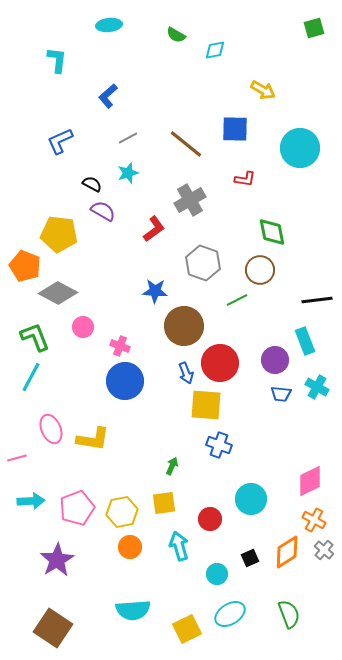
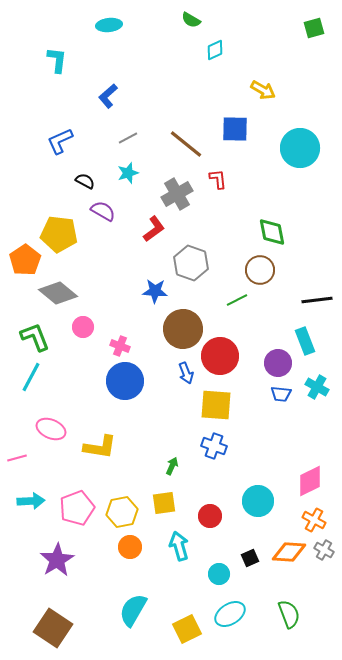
green semicircle at (176, 35): moved 15 px right, 15 px up
cyan diamond at (215, 50): rotated 15 degrees counterclockwise
red L-shape at (245, 179): moved 27 px left; rotated 105 degrees counterclockwise
black semicircle at (92, 184): moved 7 px left, 3 px up
gray cross at (190, 200): moved 13 px left, 6 px up
gray hexagon at (203, 263): moved 12 px left
orange pentagon at (25, 266): moved 6 px up; rotated 16 degrees clockwise
gray diamond at (58, 293): rotated 12 degrees clockwise
brown circle at (184, 326): moved 1 px left, 3 px down
purple circle at (275, 360): moved 3 px right, 3 px down
red circle at (220, 363): moved 7 px up
yellow square at (206, 405): moved 10 px right
pink ellipse at (51, 429): rotated 44 degrees counterclockwise
yellow L-shape at (93, 439): moved 7 px right, 8 px down
blue cross at (219, 445): moved 5 px left, 1 px down
cyan circle at (251, 499): moved 7 px right, 2 px down
red circle at (210, 519): moved 3 px up
gray cross at (324, 550): rotated 12 degrees counterclockwise
orange diamond at (287, 552): moved 2 px right; rotated 36 degrees clockwise
cyan circle at (217, 574): moved 2 px right
cyan semicircle at (133, 610): rotated 124 degrees clockwise
